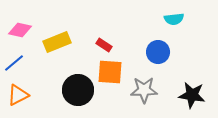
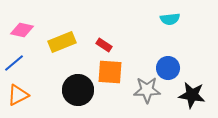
cyan semicircle: moved 4 px left
pink diamond: moved 2 px right
yellow rectangle: moved 5 px right
blue circle: moved 10 px right, 16 px down
gray star: moved 3 px right
